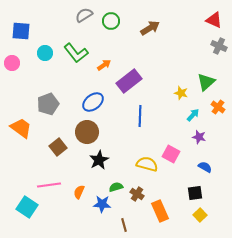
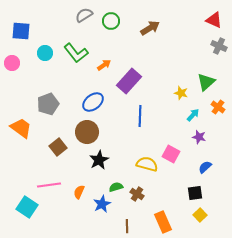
purple rectangle: rotated 10 degrees counterclockwise
blue semicircle: rotated 72 degrees counterclockwise
blue star: rotated 30 degrees counterclockwise
orange rectangle: moved 3 px right, 11 px down
brown line: moved 3 px right, 1 px down; rotated 16 degrees clockwise
